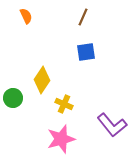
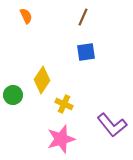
green circle: moved 3 px up
